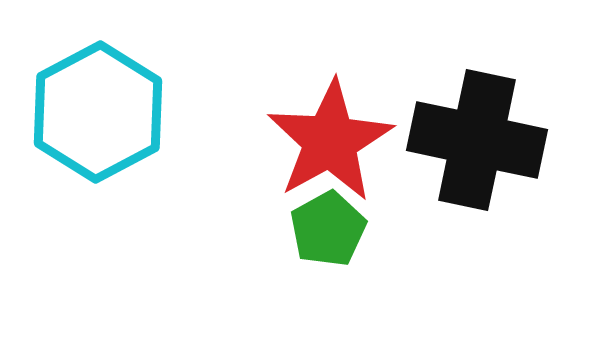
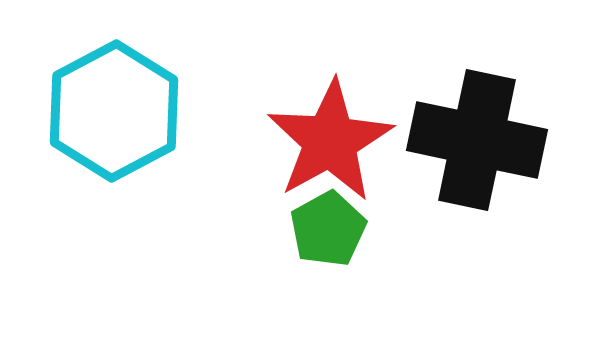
cyan hexagon: moved 16 px right, 1 px up
